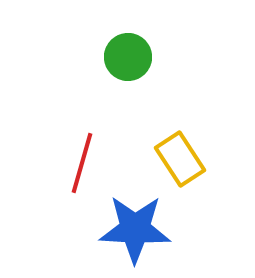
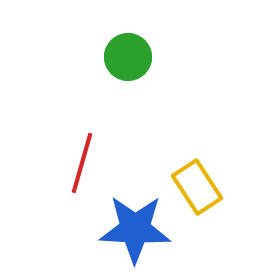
yellow rectangle: moved 17 px right, 28 px down
